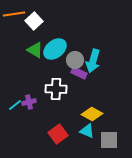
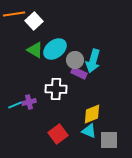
cyan line: rotated 16 degrees clockwise
yellow diamond: rotated 50 degrees counterclockwise
cyan triangle: moved 2 px right
